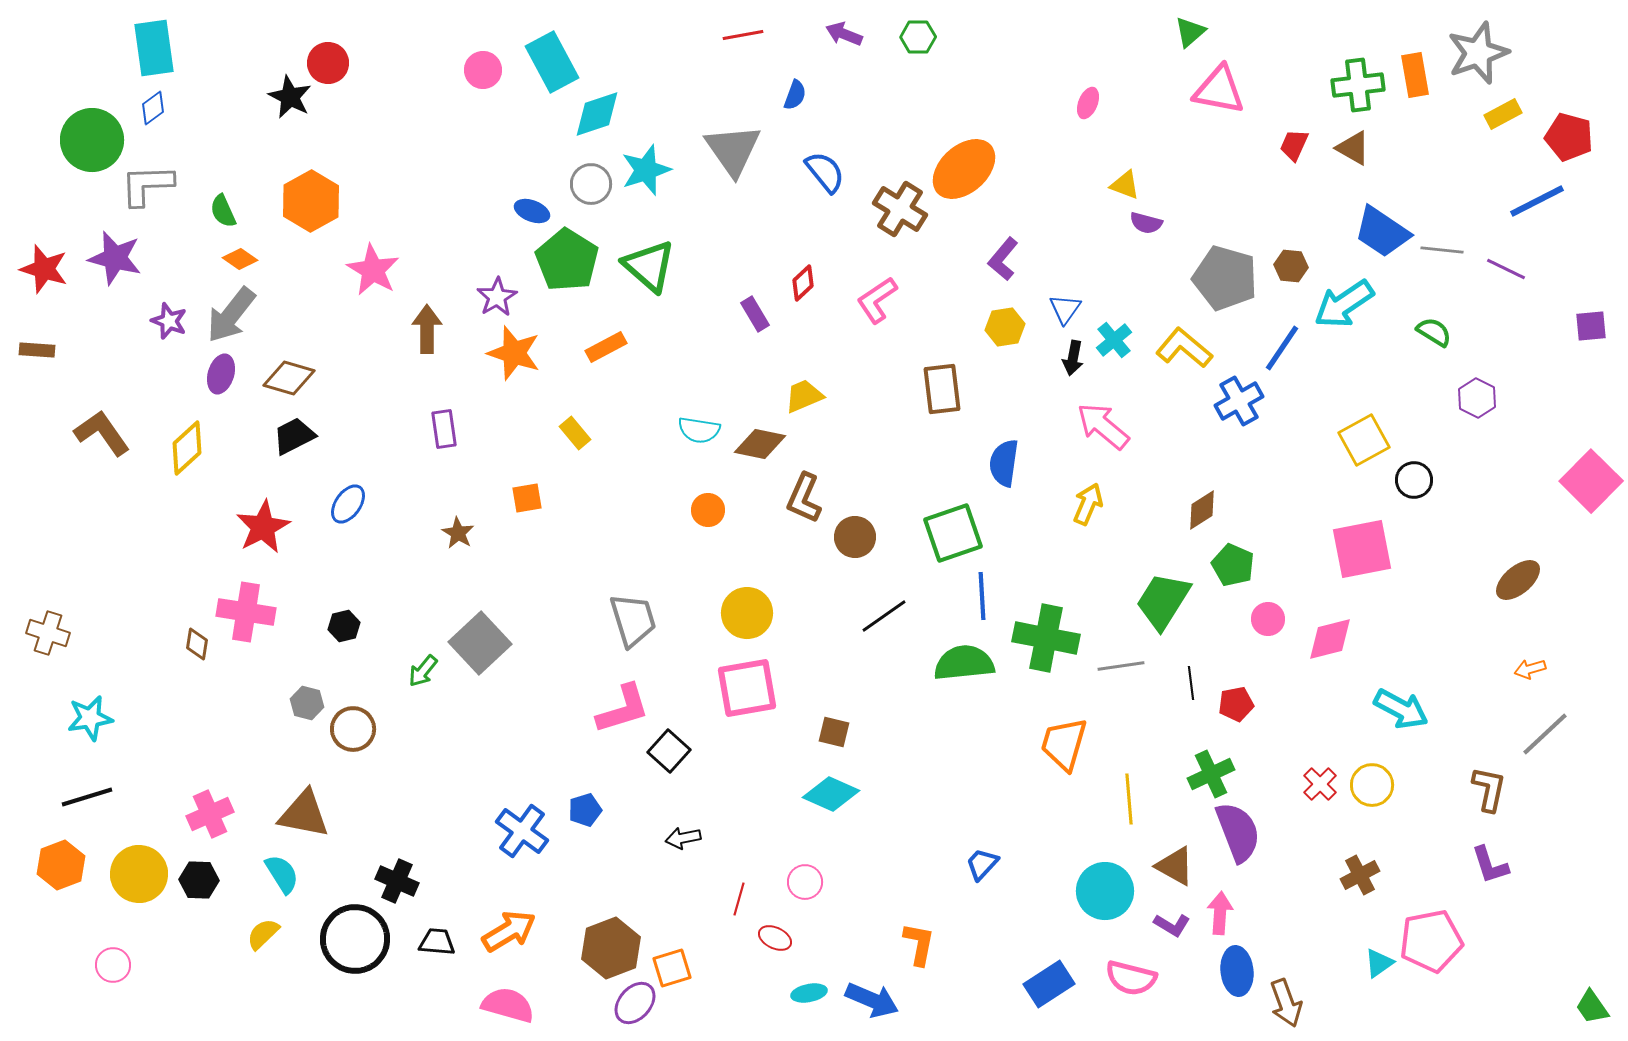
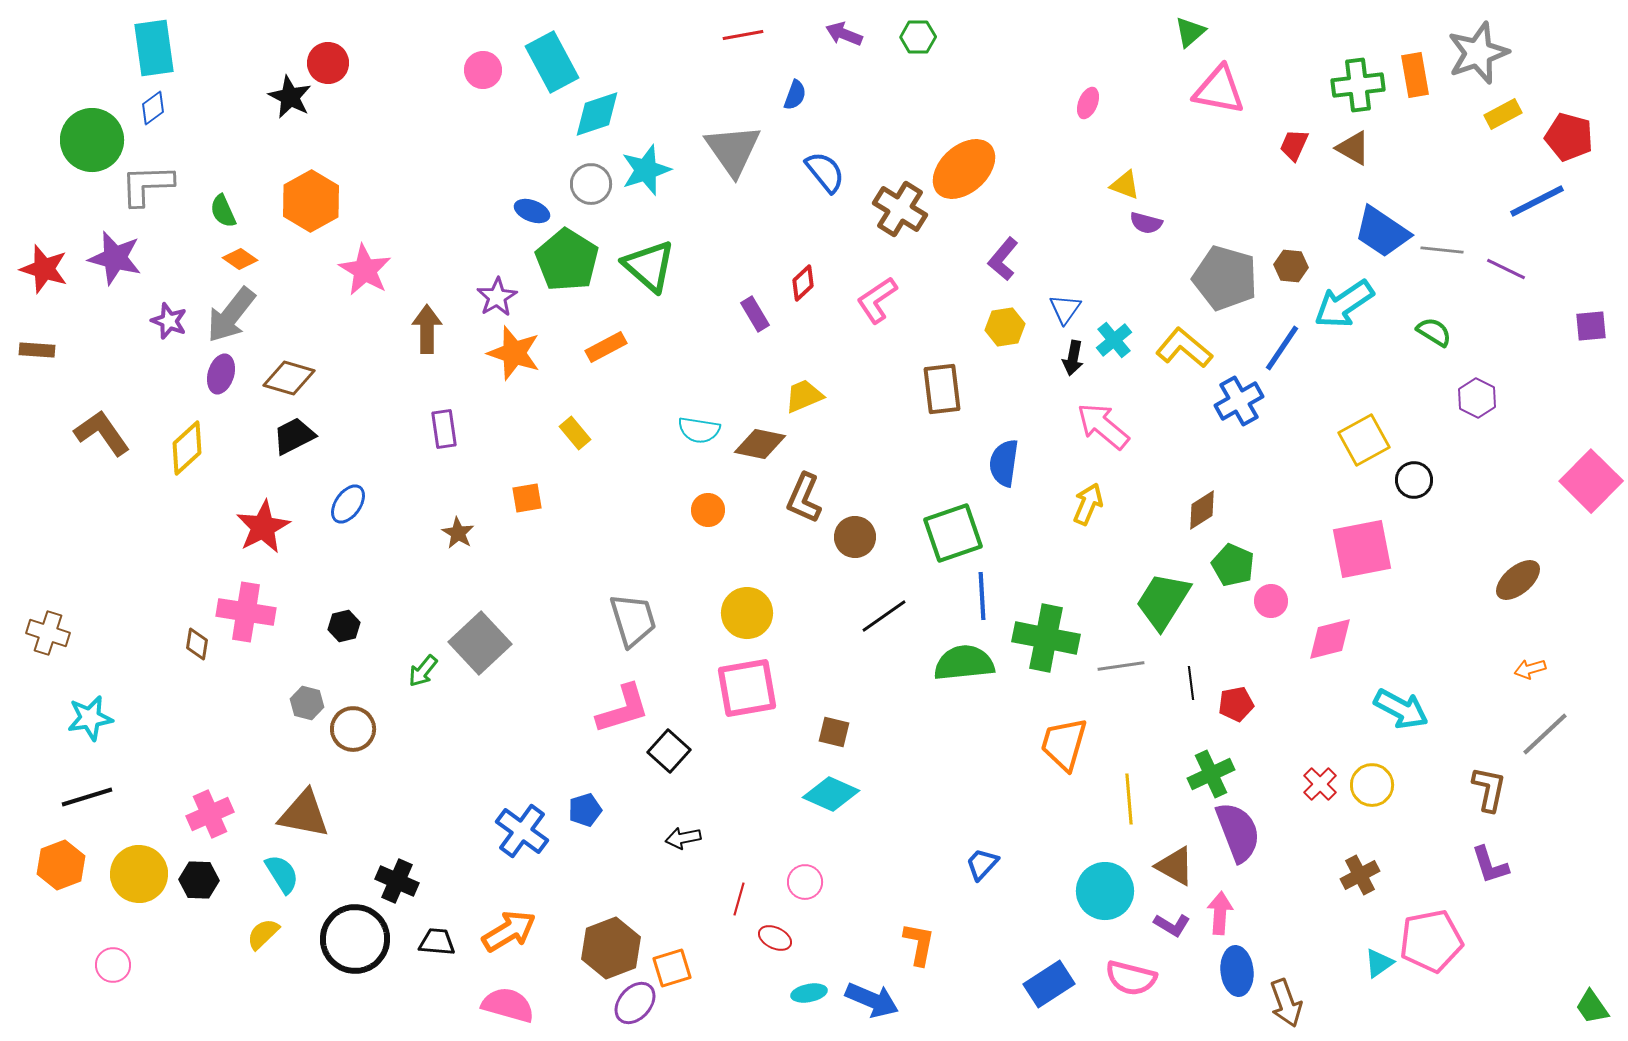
pink star at (373, 270): moved 8 px left
pink circle at (1268, 619): moved 3 px right, 18 px up
